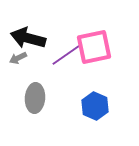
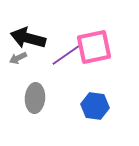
blue hexagon: rotated 16 degrees counterclockwise
